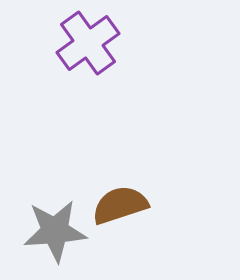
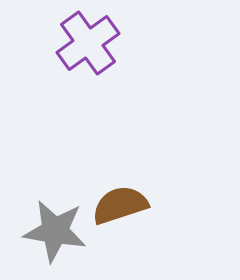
gray star: rotated 14 degrees clockwise
